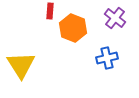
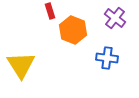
red rectangle: rotated 21 degrees counterclockwise
orange hexagon: moved 2 px down
blue cross: rotated 20 degrees clockwise
